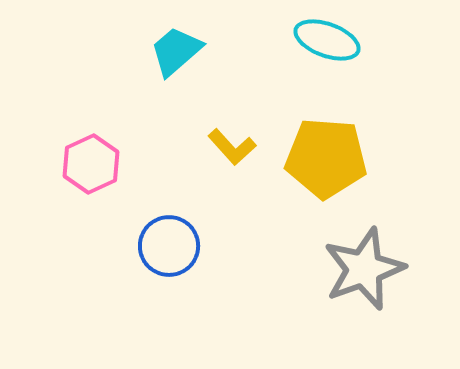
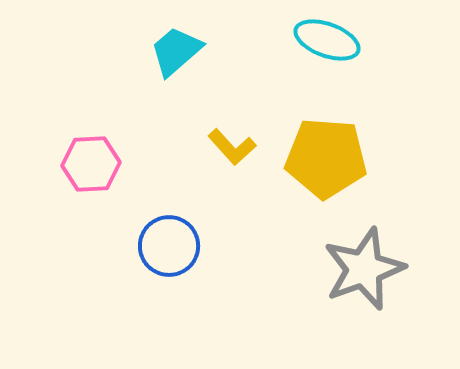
pink hexagon: rotated 22 degrees clockwise
